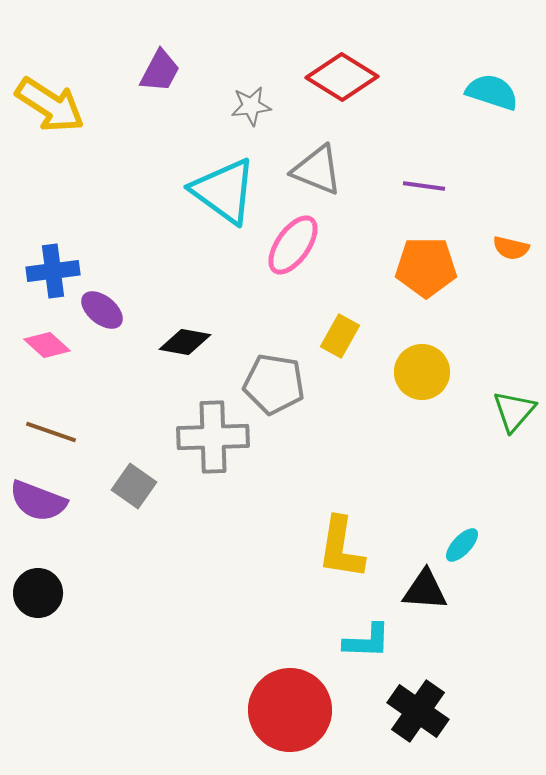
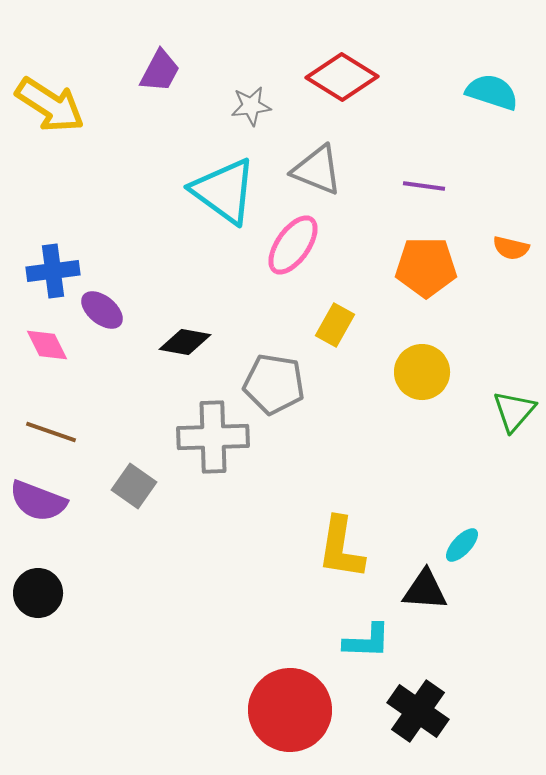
yellow rectangle: moved 5 px left, 11 px up
pink diamond: rotated 21 degrees clockwise
